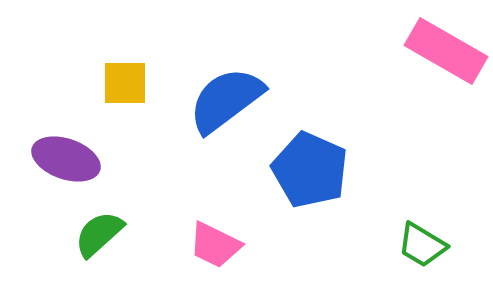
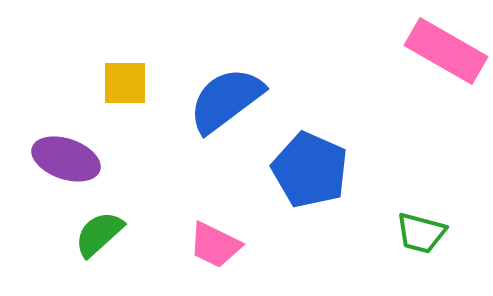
green trapezoid: moved 1 px left, 12 px up; rotated 16 degrees counterclockwise
